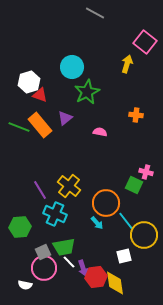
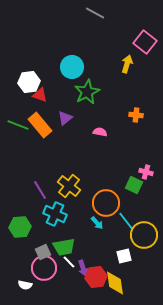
white hexagon: rotated 10 degrees clockwise
green line: moved 1 px left, 2 px up
